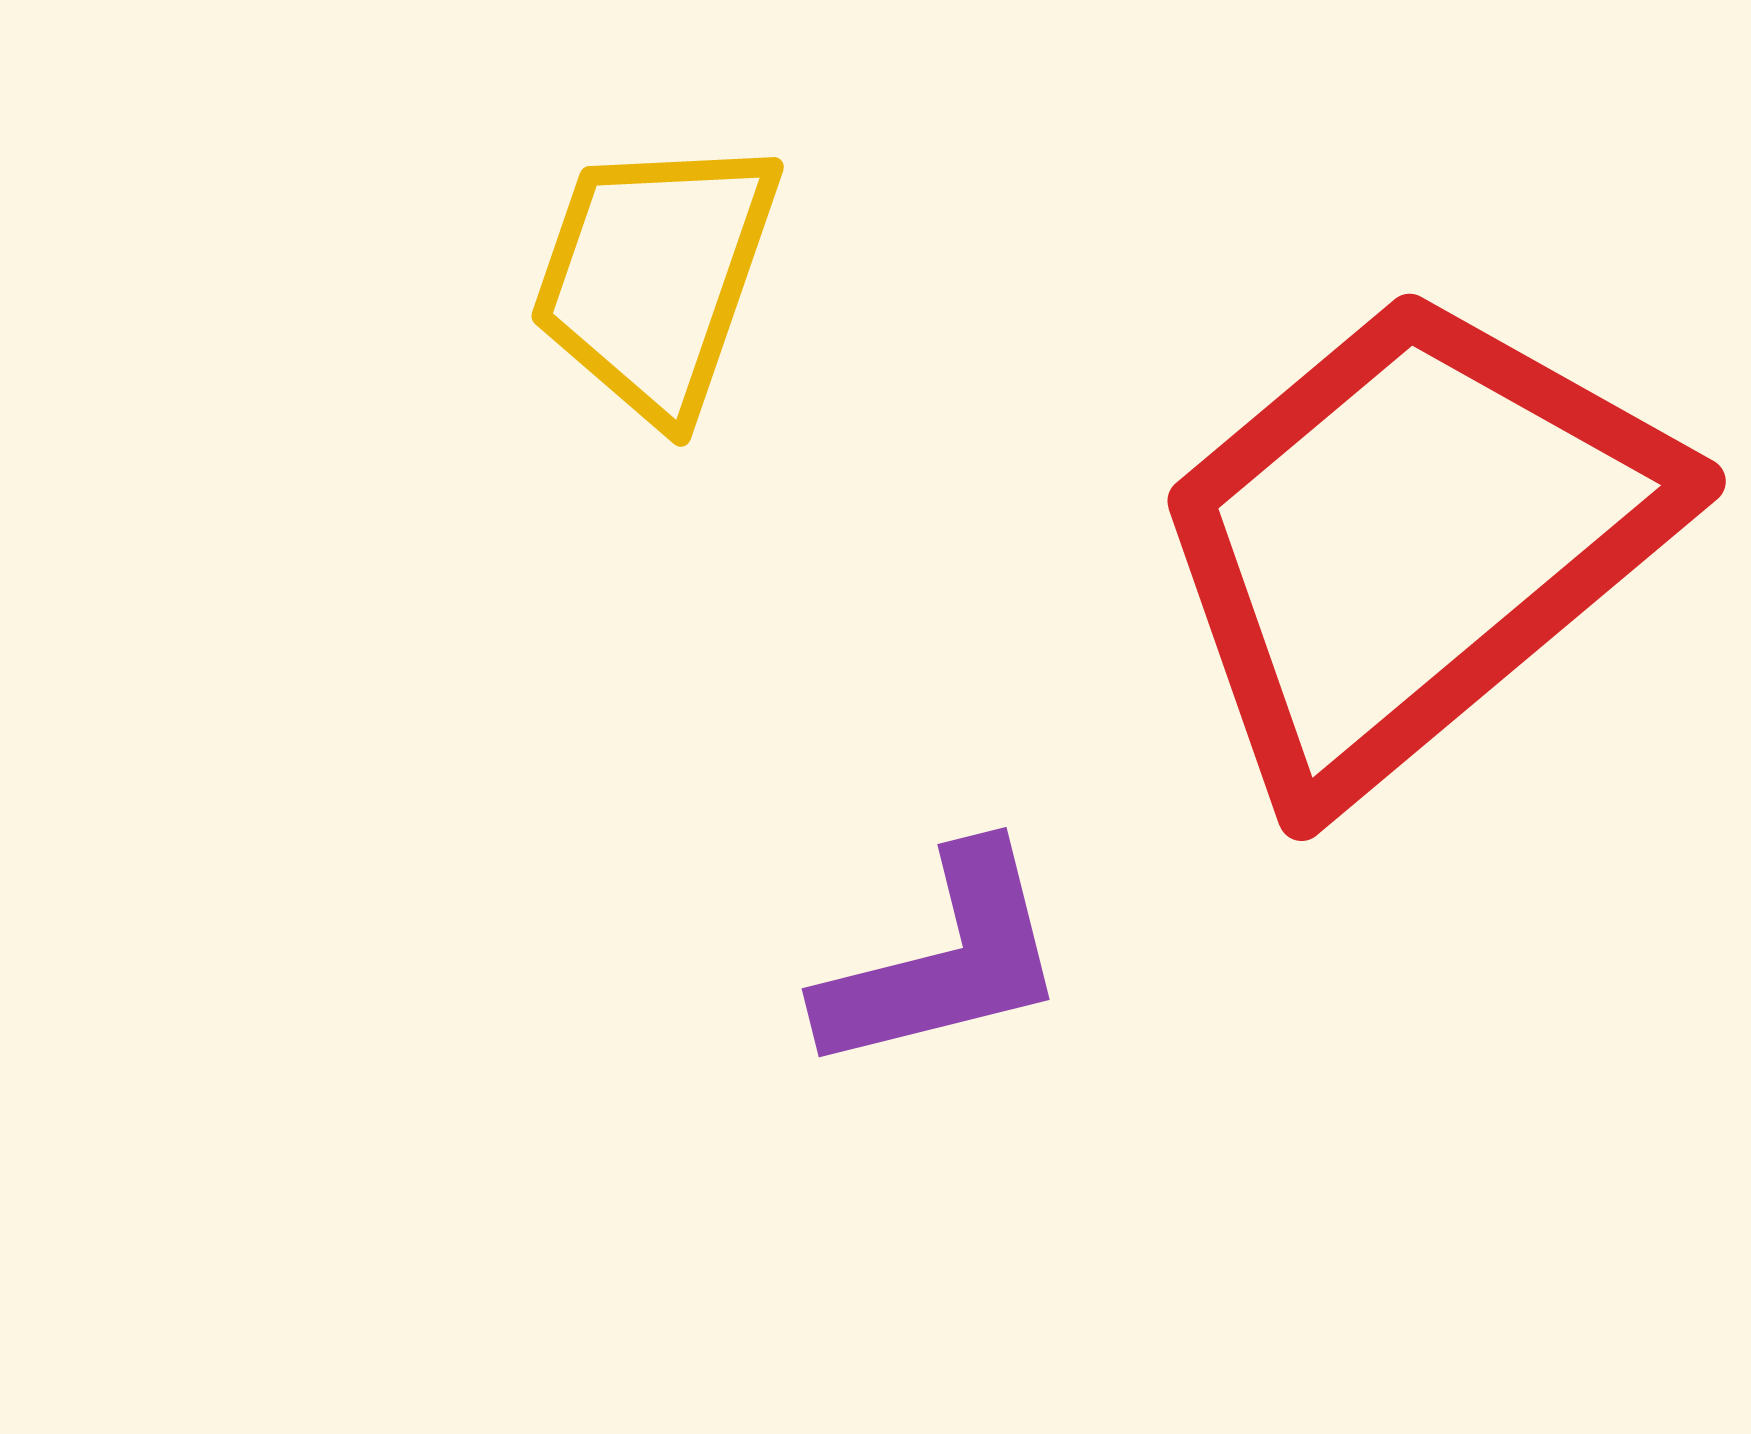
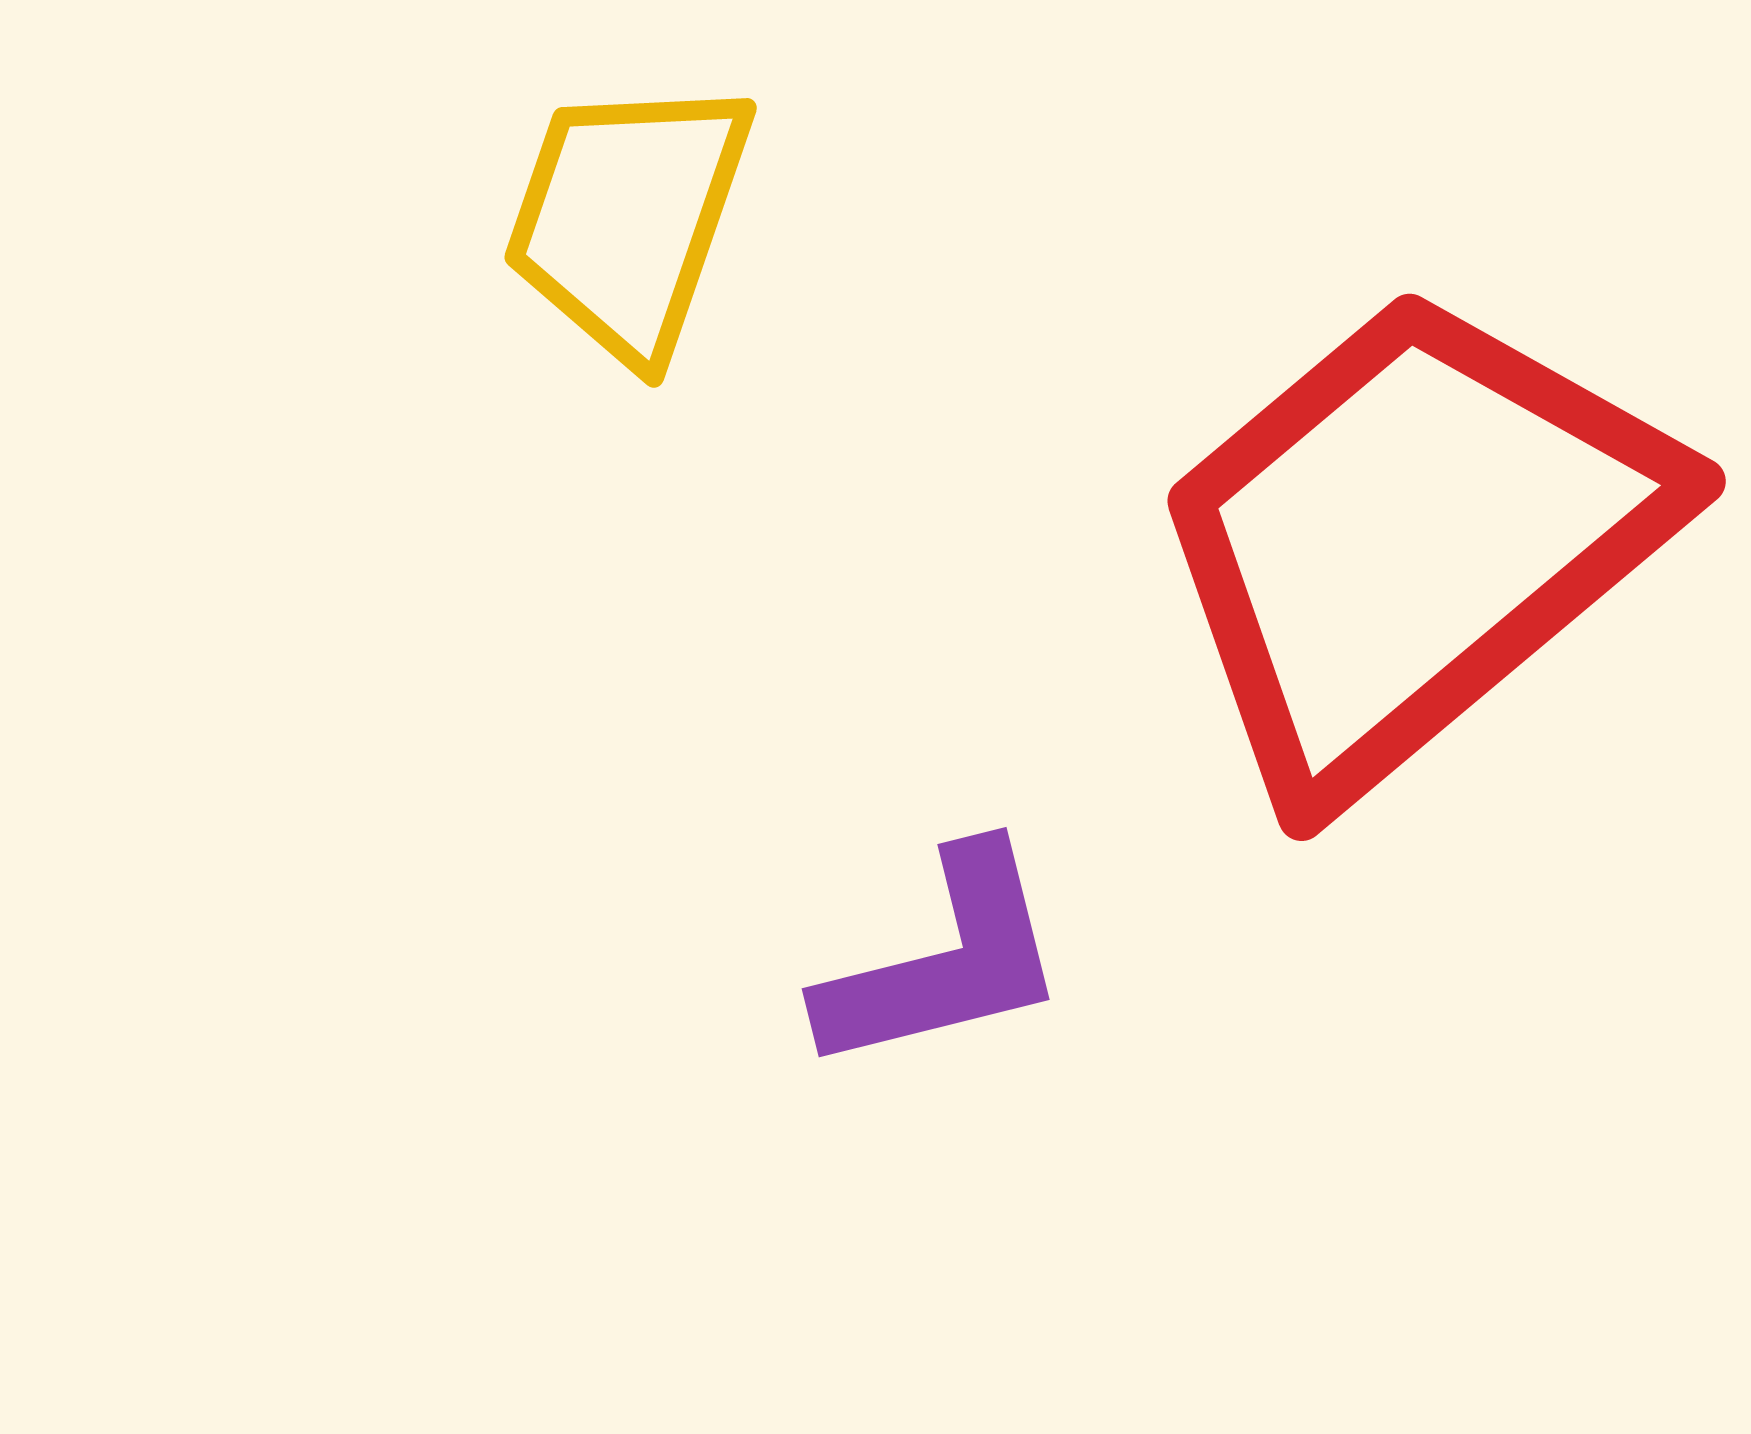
yellow trapezoid: moved 27 px left, 59 px up
